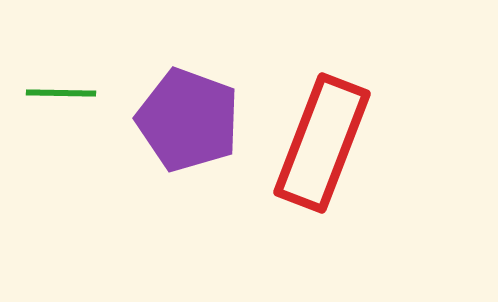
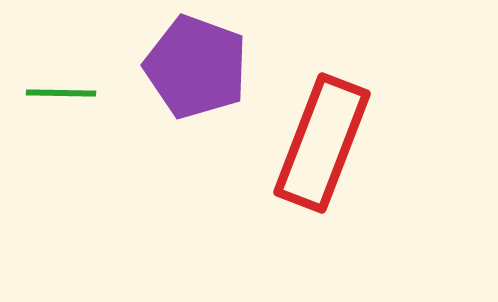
purple pentagon: moved 8 px right, 53 px up
